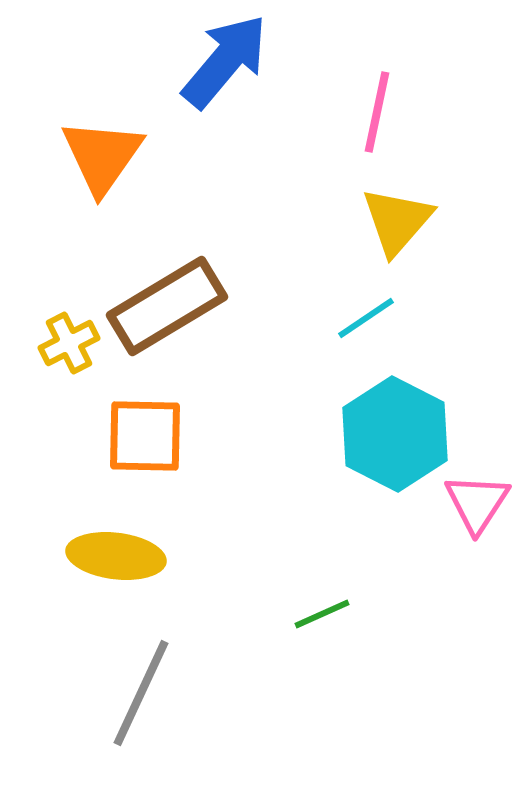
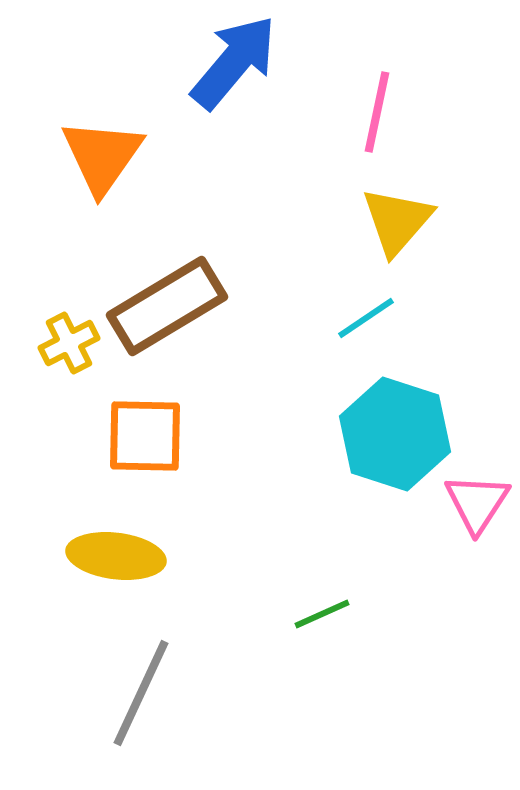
blue arrow: moved 9 px right, 1 px down
cyan hexagon: rotated 9 degrees counterclockwise
